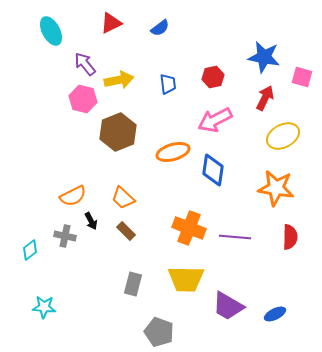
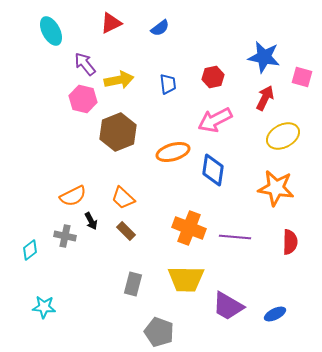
red semicircle: moved 5 px down
